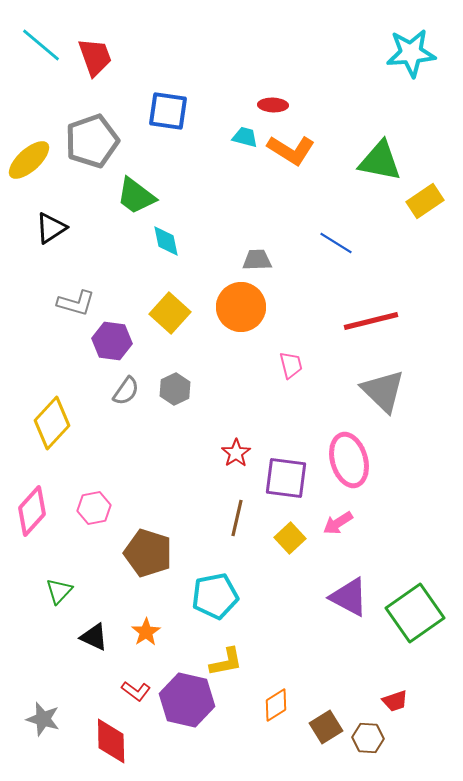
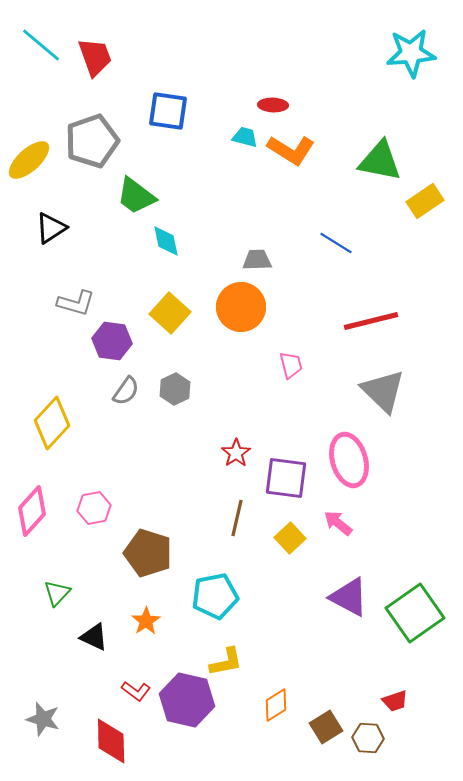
pink arrow at (338, 523): rotated 72 degrees clockwise
green triangle at (59, 591): moved 2 px left, 2 px down
orange star at (146, 632): moved 11 px up
